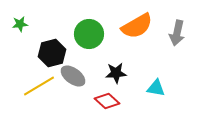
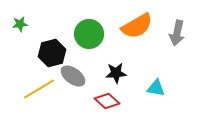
yellow line: moved 3 px down
